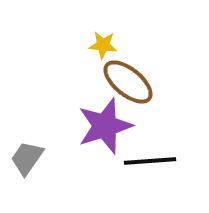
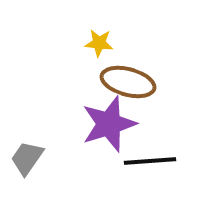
yellow star: moved 4 px left, 2 px up
brown ellipse: rotated 24 degrees counterclockwise
purple star: moved 4 px right, 2 px up
